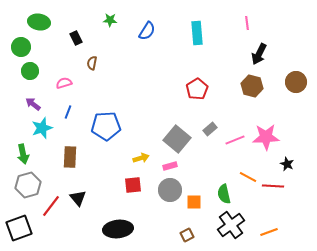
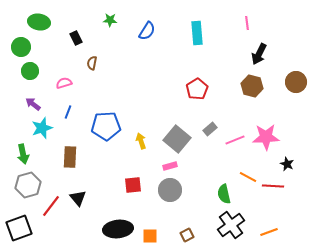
yellow arrow at (141, 158): moved 17 px up; rotated 91 degrees counterclockwise
orange square at (194, 202): moved 44 px left, 34 px down
